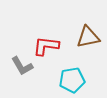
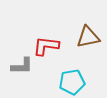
gray L-shape: rotated 60 degrees counterclockwise
cyan pentagon: moved 2 px down
